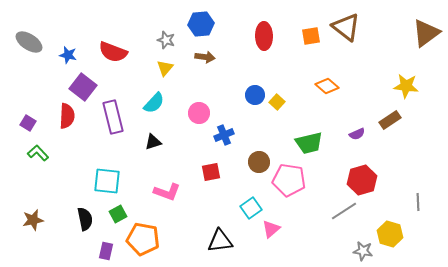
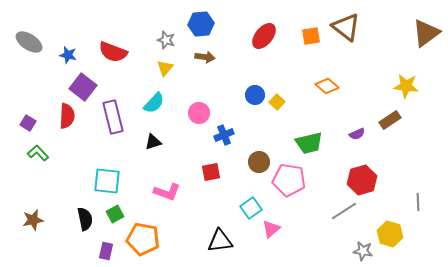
red ellipse at (264, 36): rotated 40 degrees clockwise
green square at (118, 214): moved 3 px left
